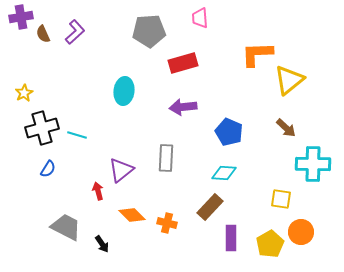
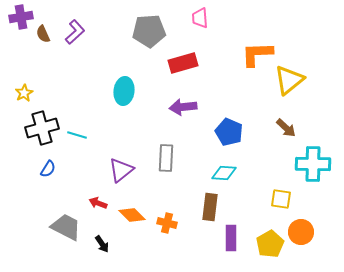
red arrow: moved 12 px down; rotated 54 degrees counterclockwise
brown rectangle: rotated 36 degrees counterclockwise
